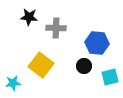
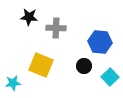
blue hexagon: moved 3 px right, 1 px up
yellow square: rotated 15 degrees counterclockwise
cyan square: rotated 30 degrees counterclockwise
